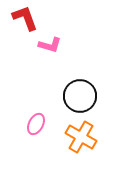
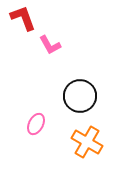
red L-shape: moved 2 px left
pink L-shape: rotated 45 degrees clockwise
orange cross: moved 6 px right, 5 px down
